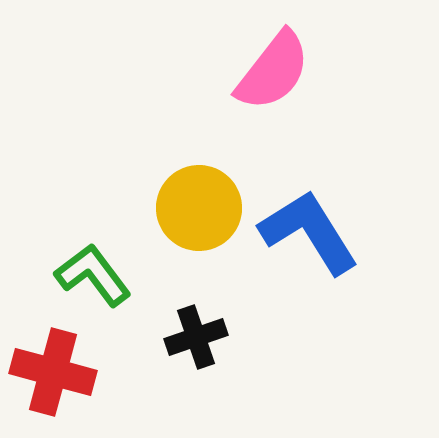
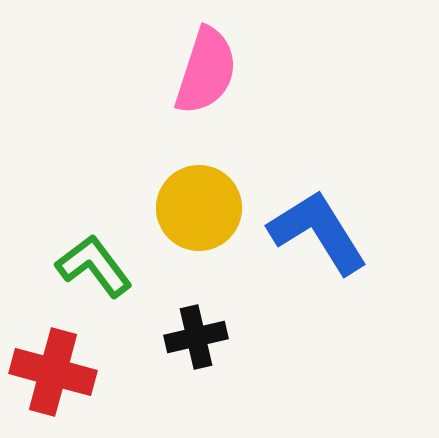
pink semicircle: moved 67 px left; rotated 20 degrees counterclockwise
blue L-shape: moved 9 px right
green L-shape: moved 1 px right, 9 px up
black cross: rotated 6 degrees clockwise
